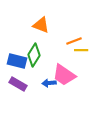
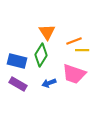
orange triangle: moved 6 px right, 7 px down; rotated 36 degrees clockwise
yellow line: moved 1 px right
green diamond: moved 7 px right
pink trapezoid: moved 10 px right, 1 px up; rotated 15 degrees counterclockwise
blue arrow: rotated 16 degrees counterclockwise
